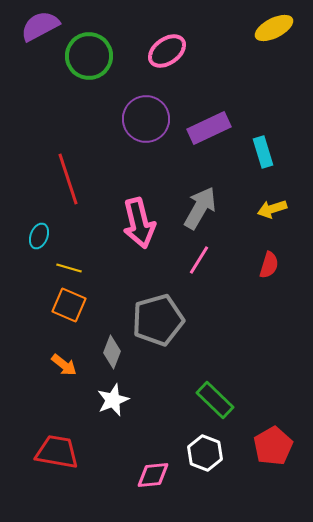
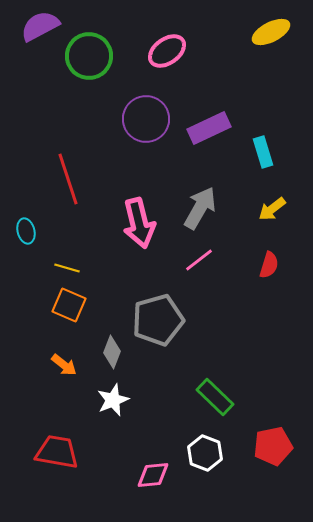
yellow ellipse: moved 3 px left, 4 px down
yellow arrow: rotated 20 degrees counterclockwise
cyan ellipse: moved 13 px left, 5 px up; rotated 35 degrees counterclockwise
pink line: rotated 20 degrees clockwise
yellow line: moved 2 px left
green rectangle: moved 3 px up
red pentagon: rotated 18 degrees clockwise
